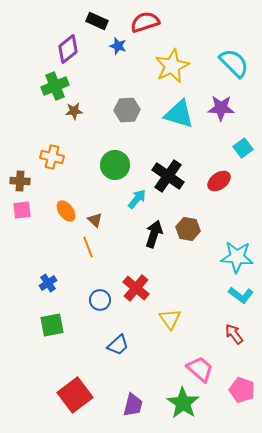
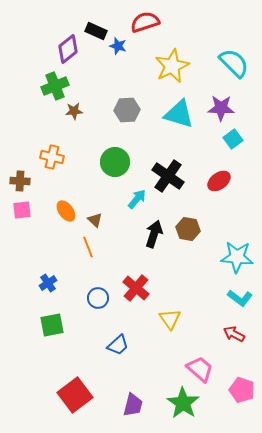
black rectangle: moved 1 px left, 10 px down
cyan square: moved 10 px left, 9 px up
green circle: moved 3 px up
cyan L-shape: moved 1 px left, 3 px down
blue circle: moved 2 px left, 2 px up
red arrow: rotated 25 degrees counterclockwise
